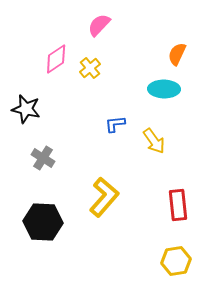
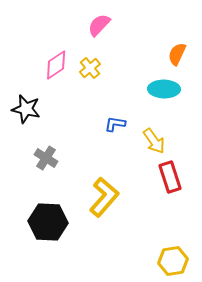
pink diamond: moved 6 px down
blue L-shape: rotated 15 degrees clockwise
gray cross: moved 3 px right
red rectangle: moved 8 px left, 28 px up; rotated 12 degrees counterclockwise
black hexagon: moved 5 px right
yellow hexagon: moved 3 px left
